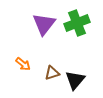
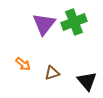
green cross: moved 3 px left, 1 px up
black triangle: moved 12 px right, 1 px down; rotated 20 degrees counterclockwise
